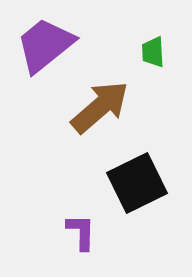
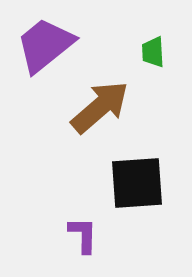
black square: rotated 22 degrees clockwise
purple L-shape: moved 2 px right, 3 px down
